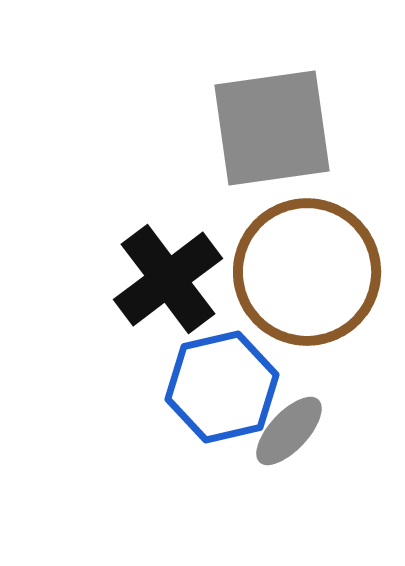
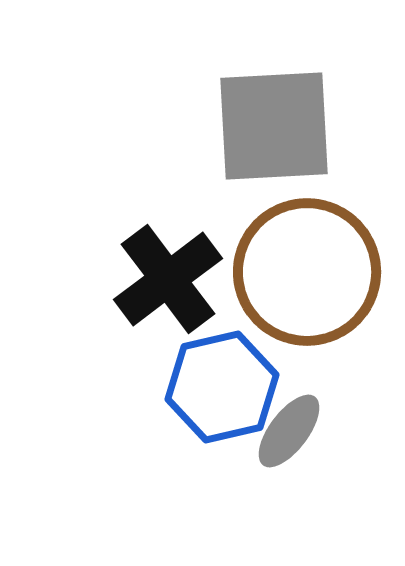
gray square: moved 2 px right, 2 px up; rotated 5 degrees clockwise
gray ellipse: rotated 6 degrees counterclockwise
